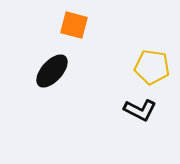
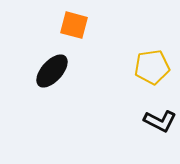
yellow pentagon: rotated 16 degrees counterclockwise
black L-shape: moved 20 px right, 11 px down
